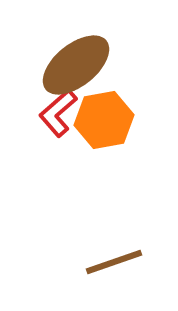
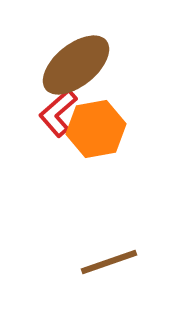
orange hexagon: moved 8 px left, 9 px down
brown line: moved 5 px left
